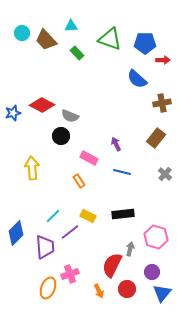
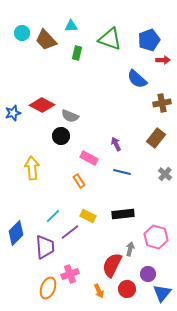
blue pentagon: moved 4 px right, 3 px up; rotated 20 degrees counterclockwise
green rectangle: rotated 56 degrees clockwise
purple circle: moved 4 px left, 2 px down
